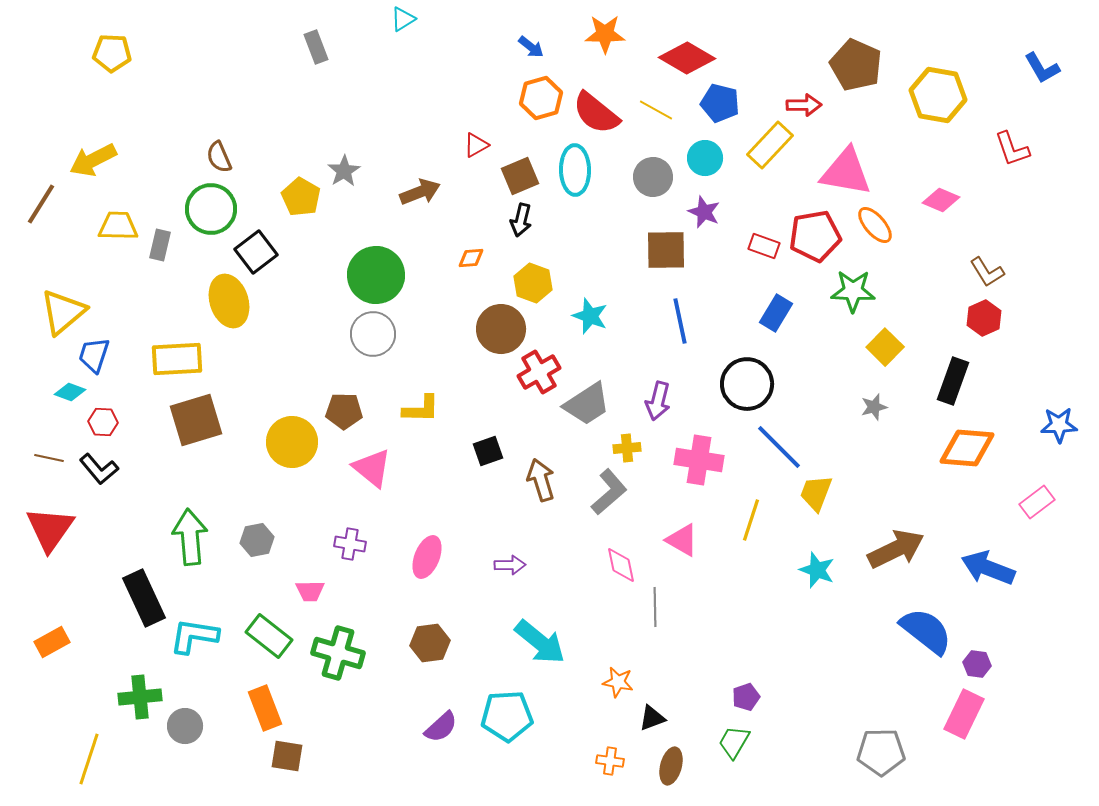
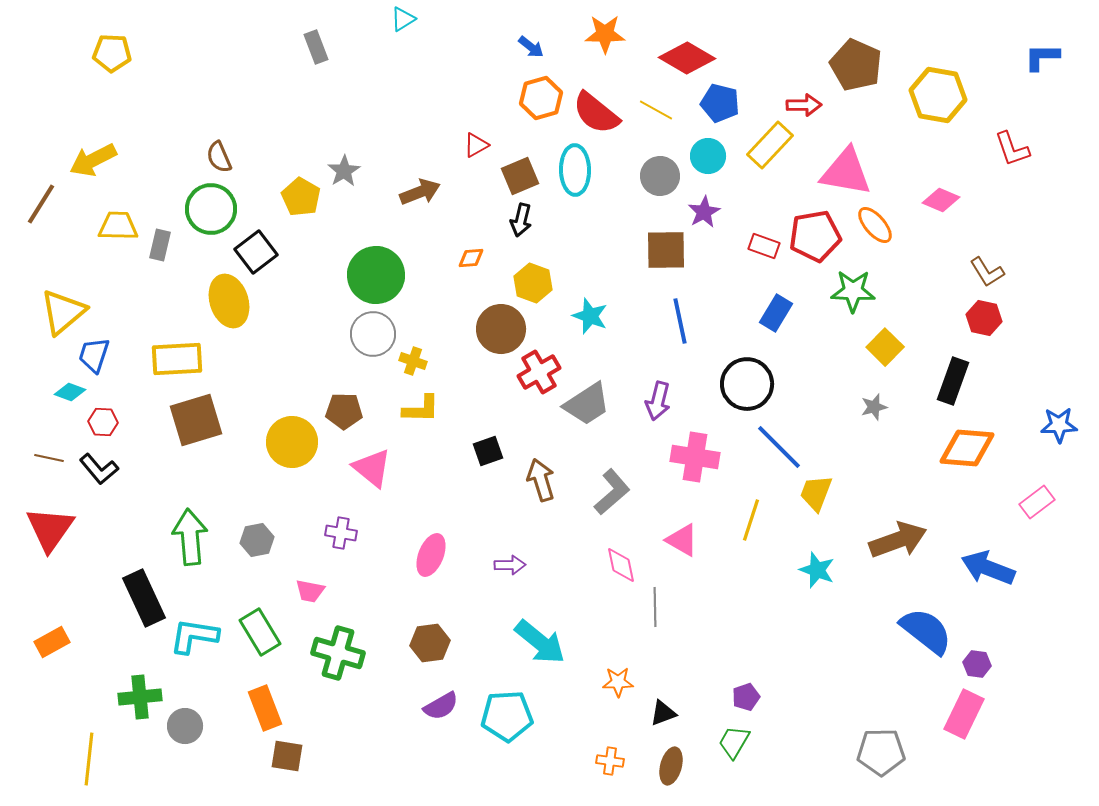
blue L-shape at (1042, 68): moved 11 px up; rotated 120 degrees clockwise
cyan circle at (705, 158): moved 3 px right, 2 px up
gray circle at (653, 177): moved 7 px right, 1 px up
purple star at (704, 212): rotated 20 degrees clockwise
red hexagon at (984, 318): rotated 24 degrees counterclockwise
yellow cross at (627, 448): moved 214 px left, 87 px up; rotated 24 degrees clockwise
pink cross at (699, 460): moved 4 px left, 3 px up
gray L-shape at (609, 492): moved 3 px right
purple cross at (350, 544): moved 9 px left, 11 px up
brown arrow at (896, 549): moved 2 px right, 9 px up; rotated 6 degrees clockwise
pink ellipse at (427, 557): moved 4 px right, 2 px up
pink trapezoid at (310, 591): rotated 12 degrees clockwise
green rectangle at (269, 636): moved 9 px left, 4 px up; rotated 21 degrees clockwise
orange star at (618, 682): rotated 12 degrees counterclockwise
black triangle at (652, 718): moved 11 px right, 5 px up
purple semicircle at (441, 727): moved 21 px up; rotated 12 degrees clockwise
yellow line at (89, 759): rotated 12 degrees counterclockwise
